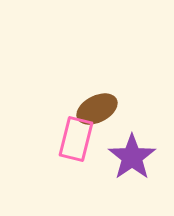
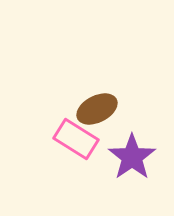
pink rectangle: rotated 72 degrees counterclockwise
